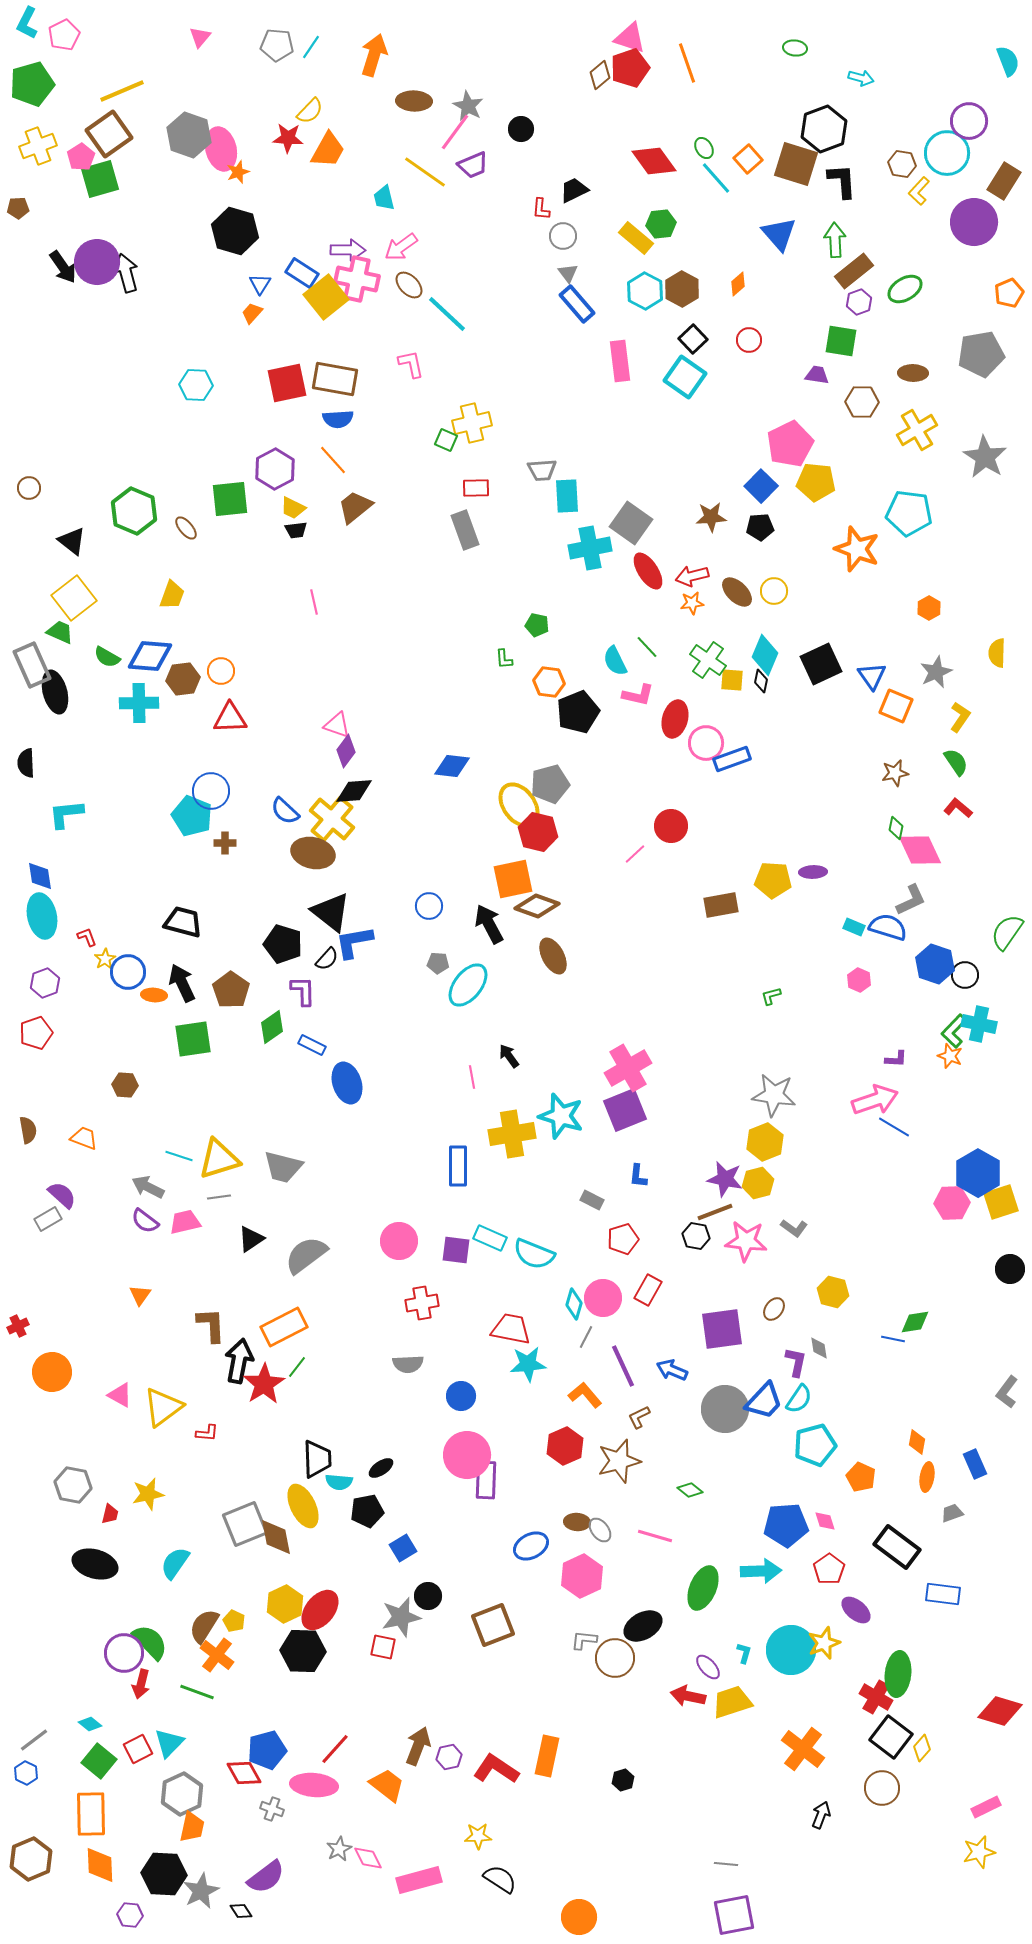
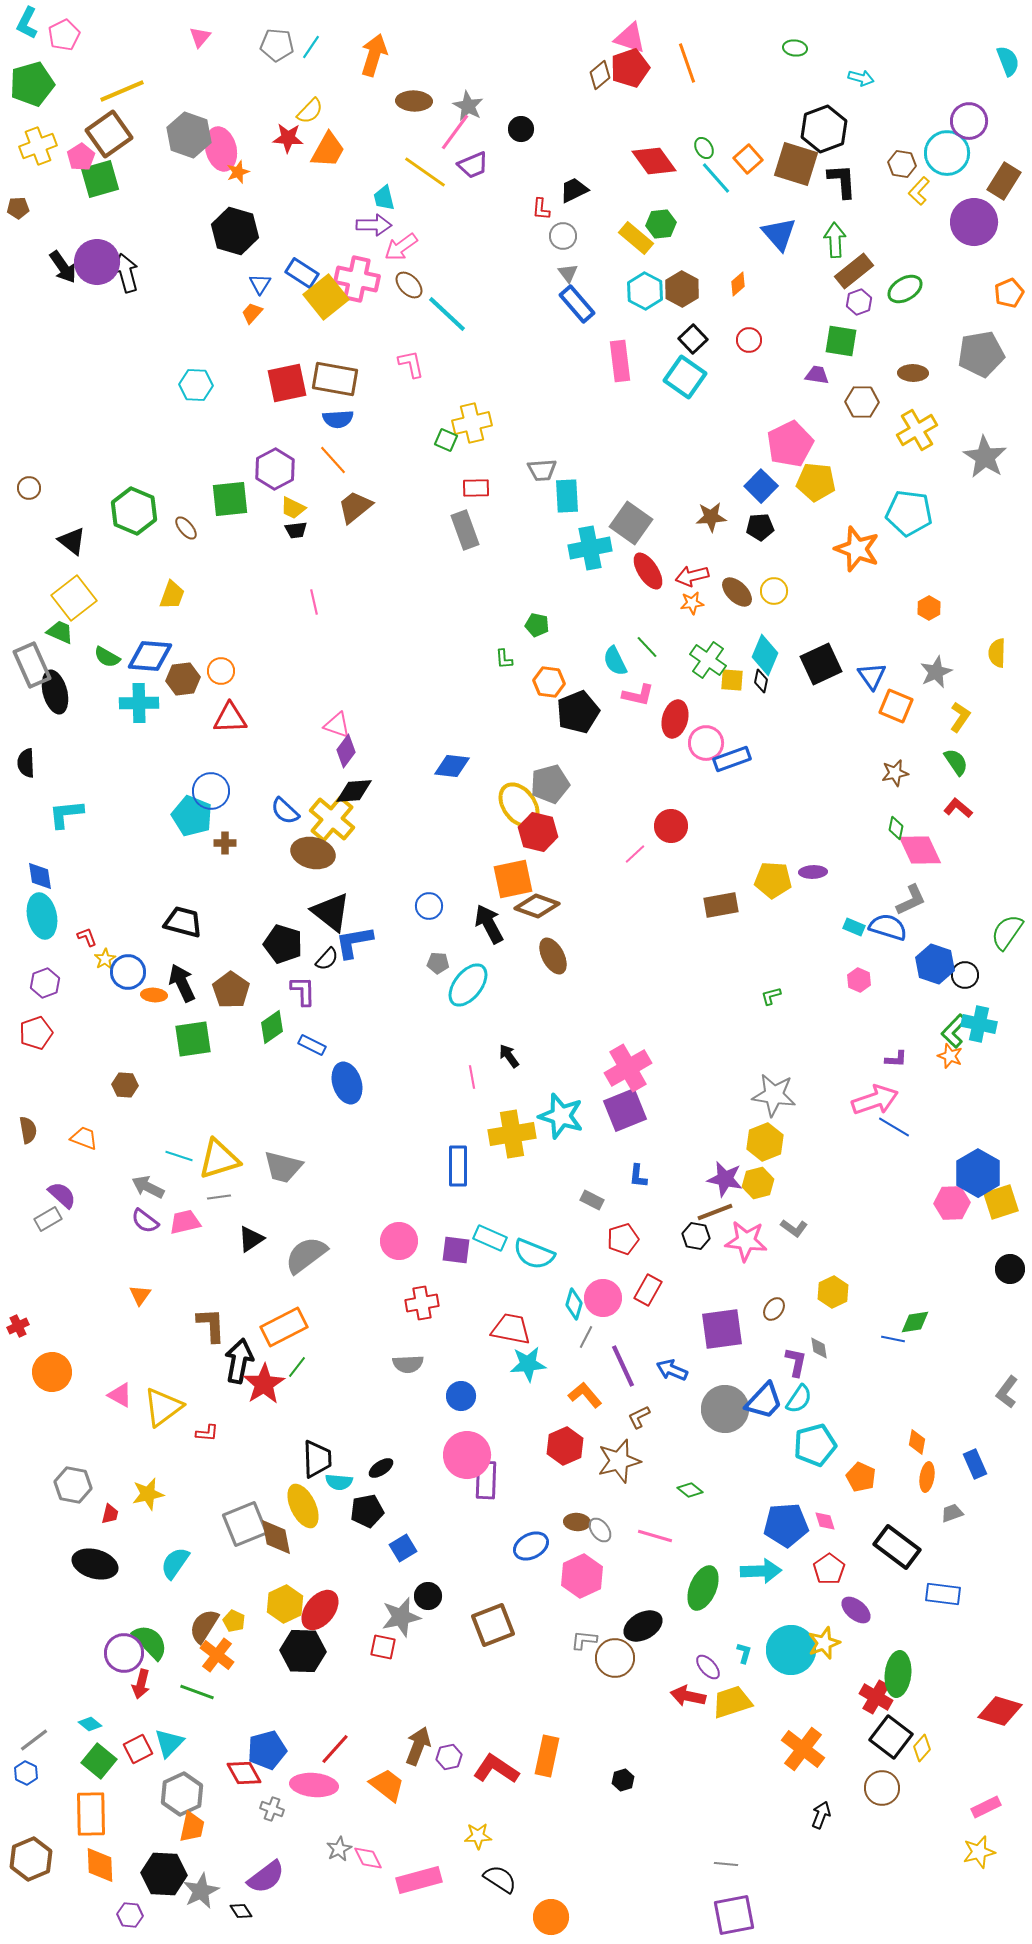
purple arrow at (348, 250): moved 26 px right, 25 px up
yellow hexagon at (833, 1292): rotated 20 degrees clockwise
orange circle at (579, 1917): moved 28 px left
